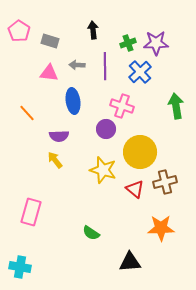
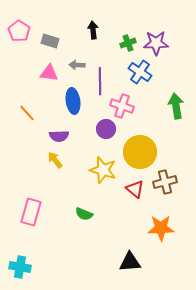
purple line: moved 5 px left, 15 px down
blue cross: rotated 15 degrees counterclockwise
green semicircle: moved 7 px left, 19 px up; rotated 12 degrees counterclockwise
